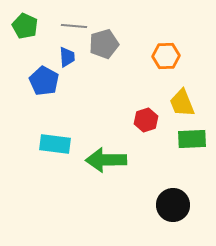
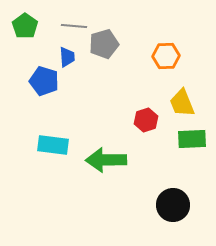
green pentagon: rotated 10 degrees clockwise
blue pentagon: rotated 12 degrees counterclockwise
cyan rectangle: moved 2 px left, 1 px down
